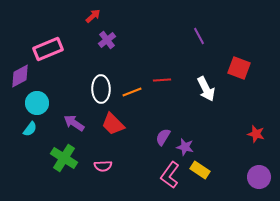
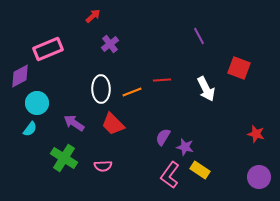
purple cross: moved 3 px right, 4 px down
